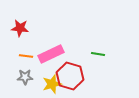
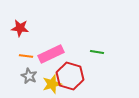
green line: moved 1 px left, 2 px up
gray star: moved 4 px right, 1 px up; rotated 28 degrees clockwise
